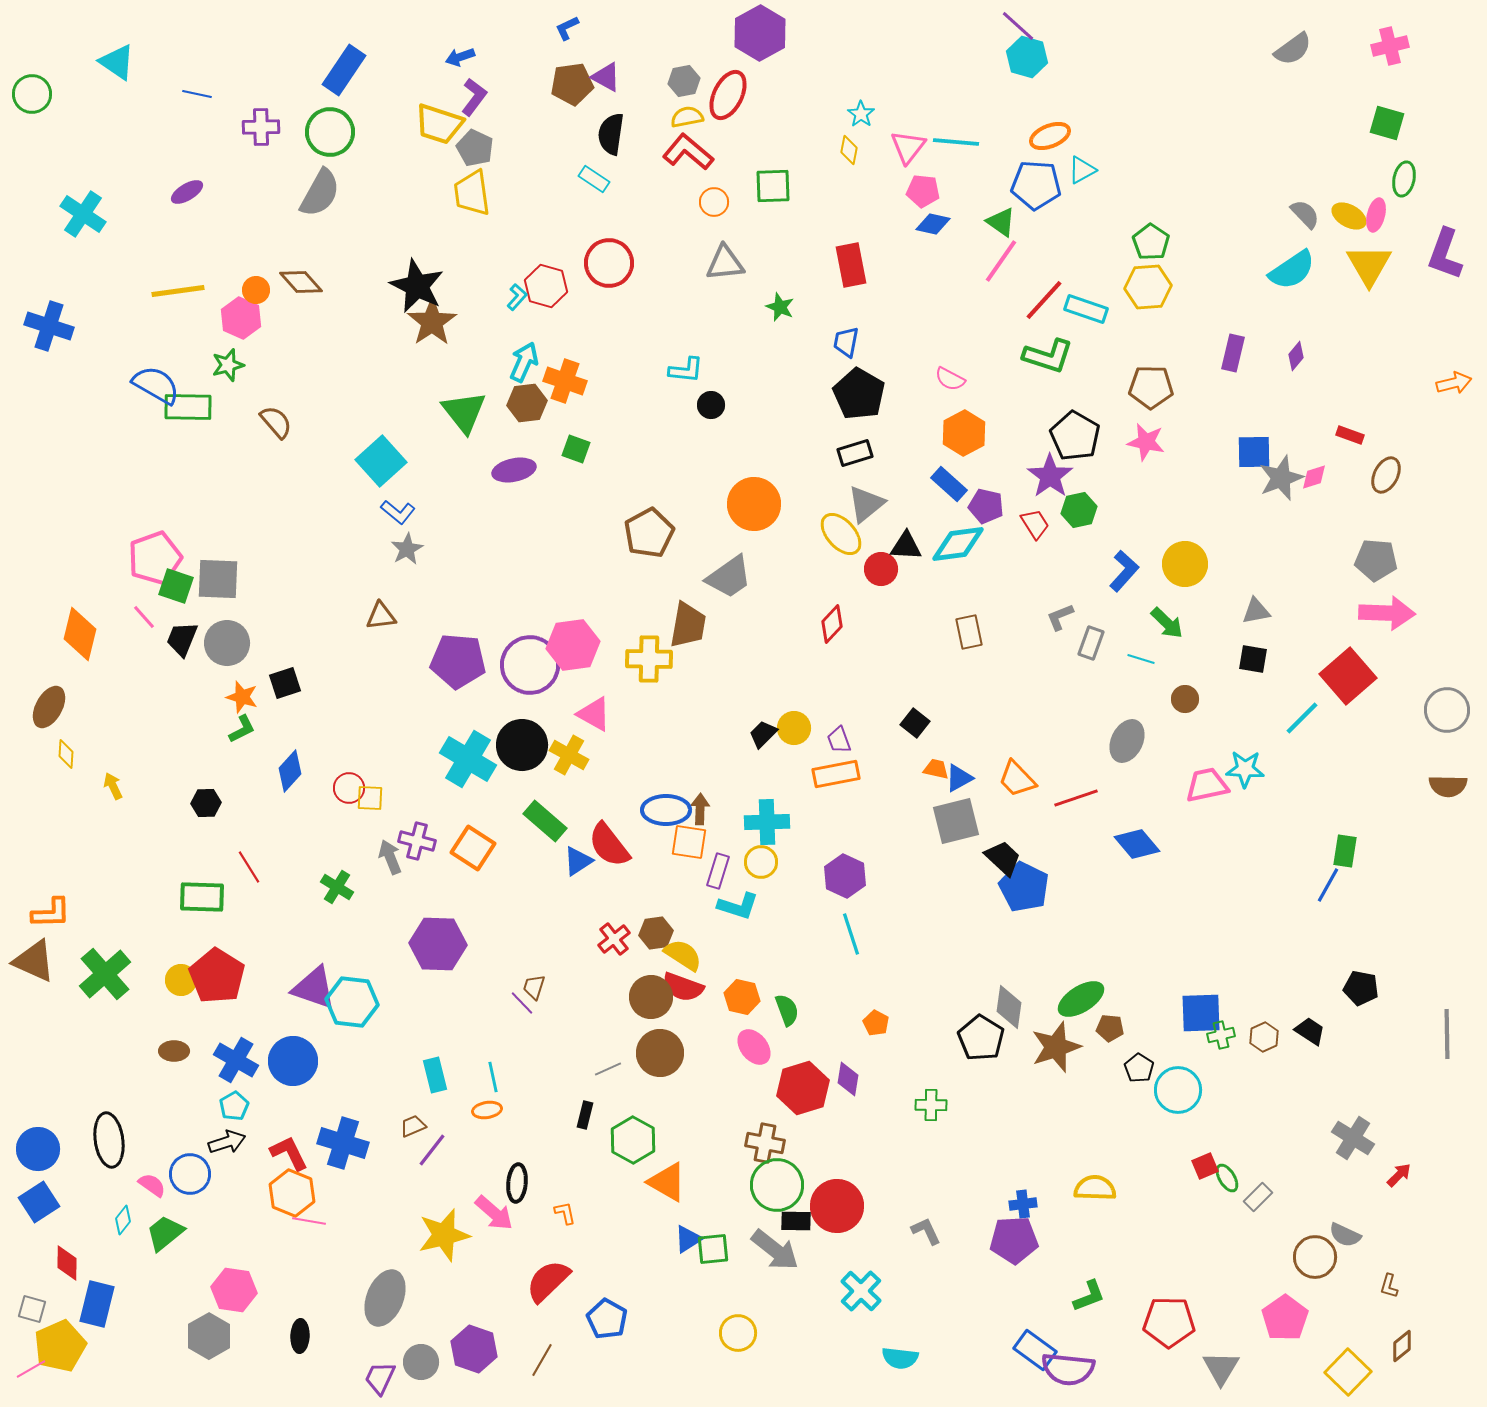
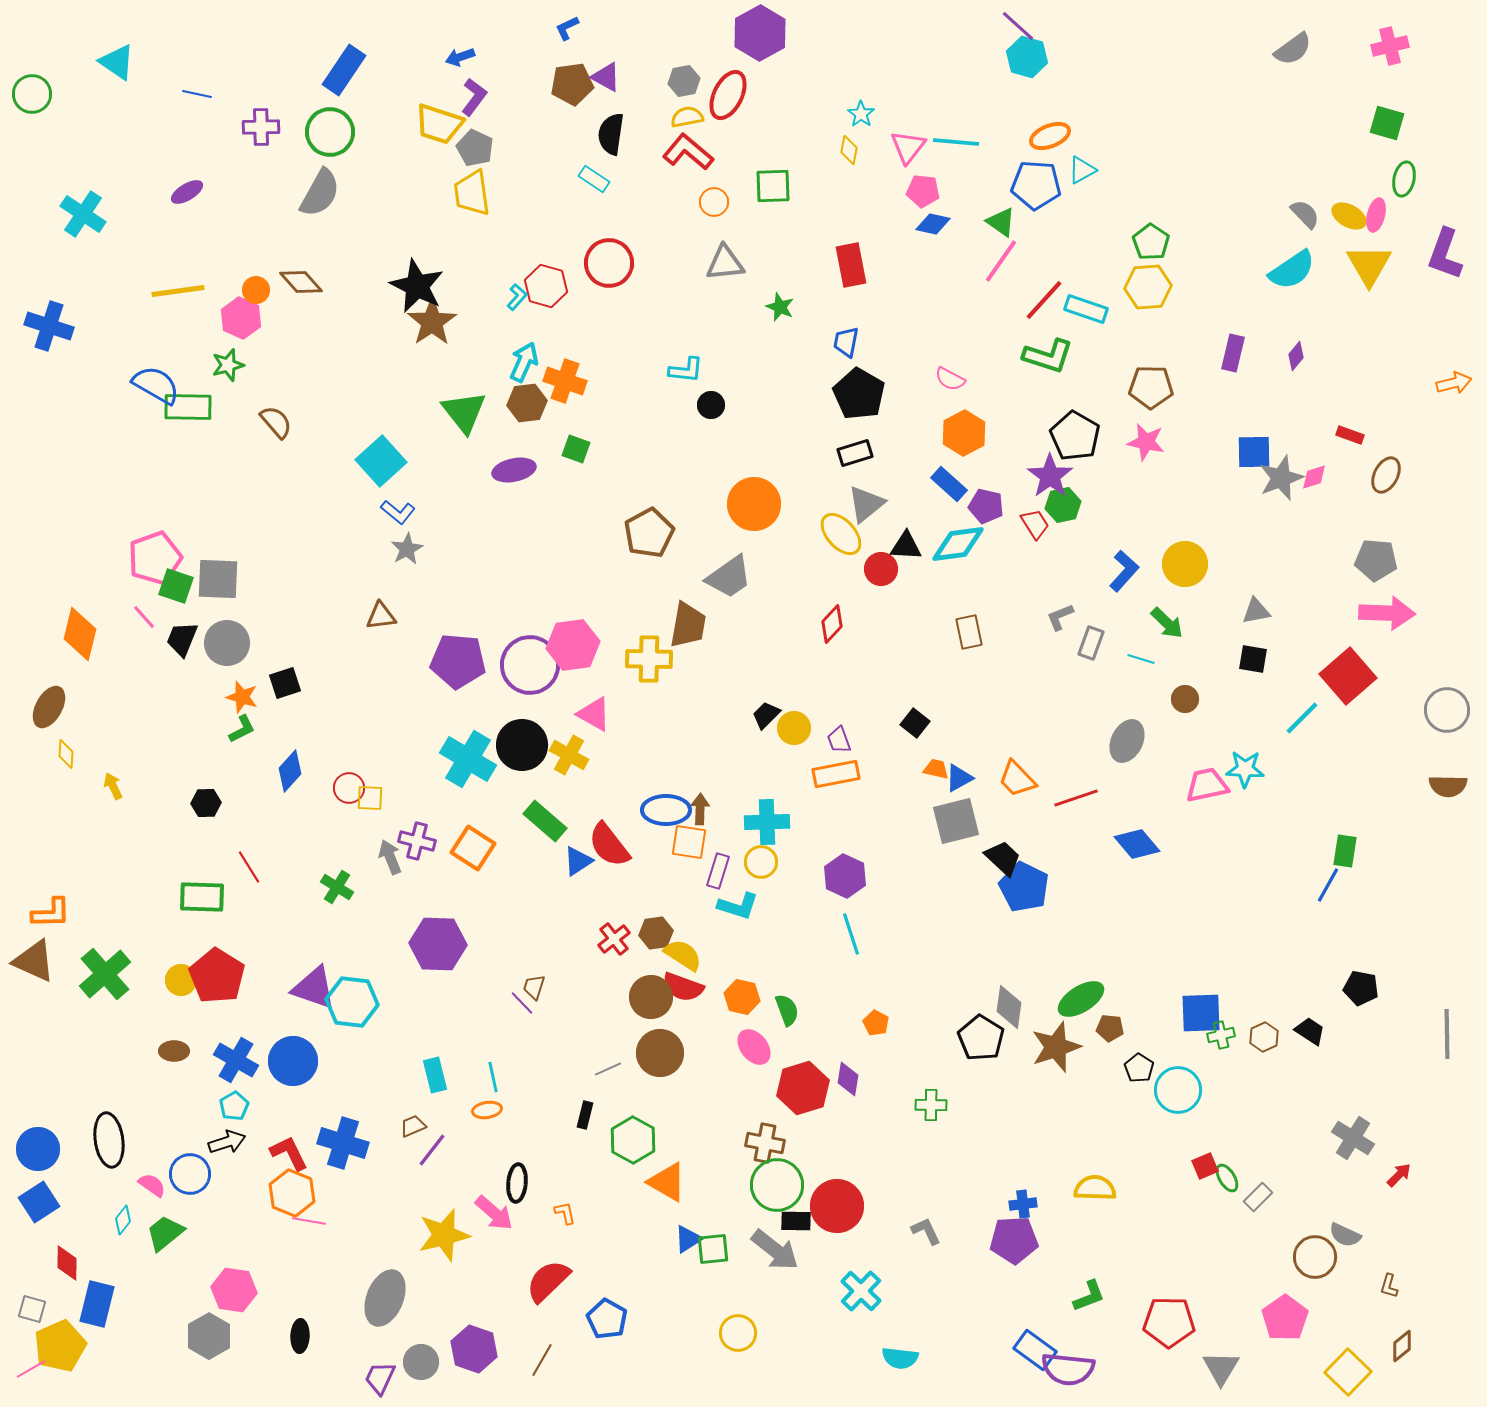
green hexagon at (1079, 510): moved 16 px left, 5 px up
black trapezoid at (763, 734): moved 3 px right, 19 px up
